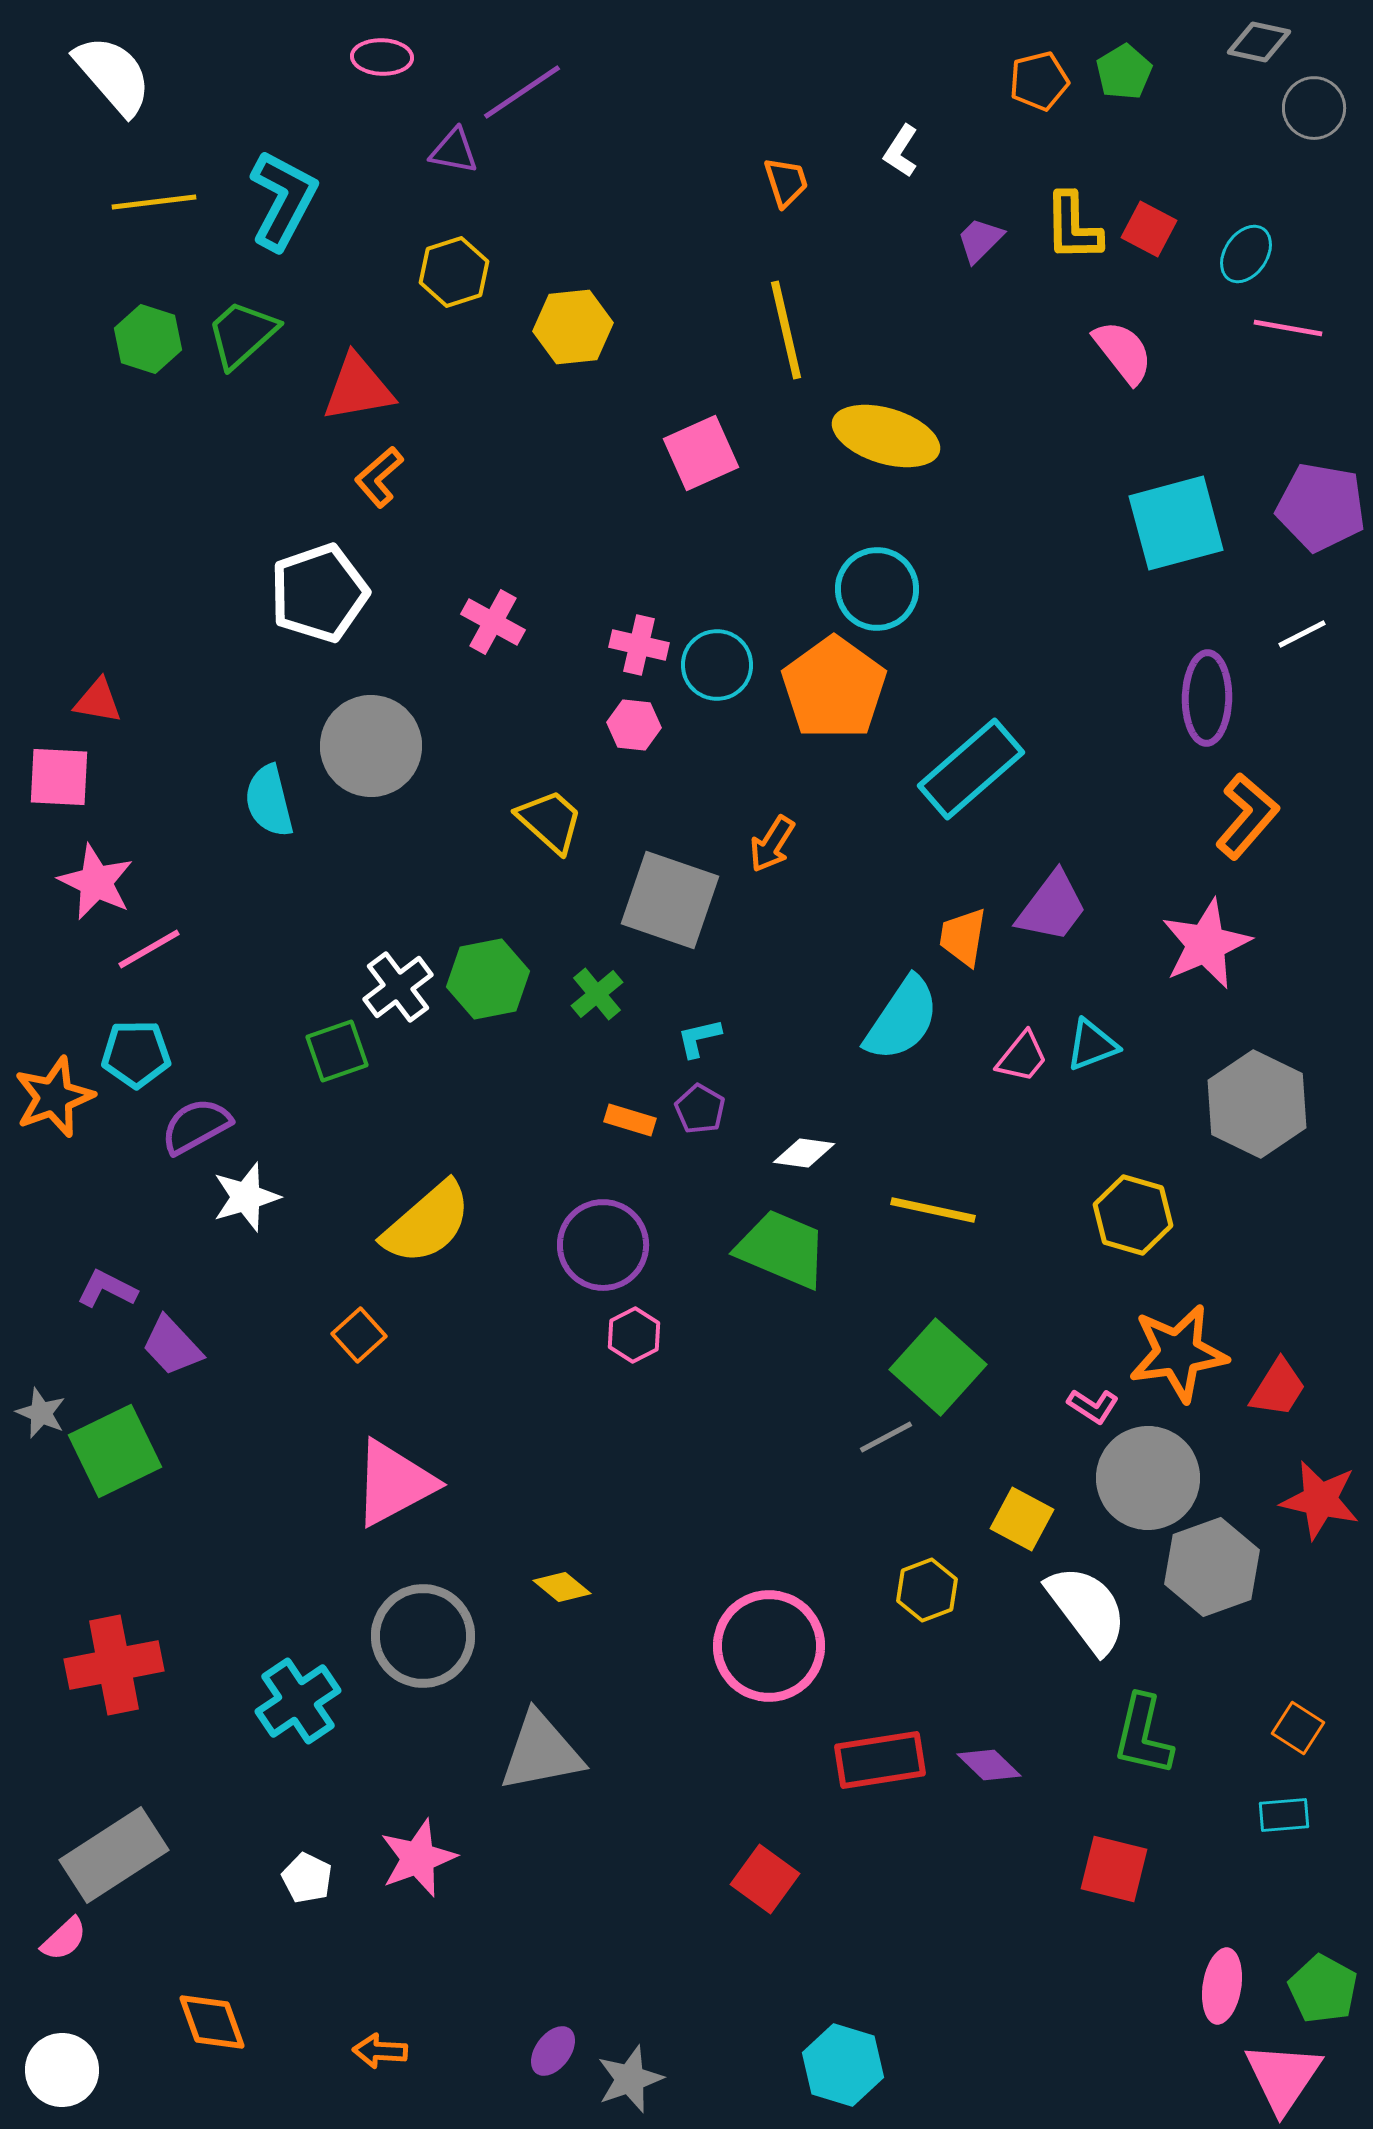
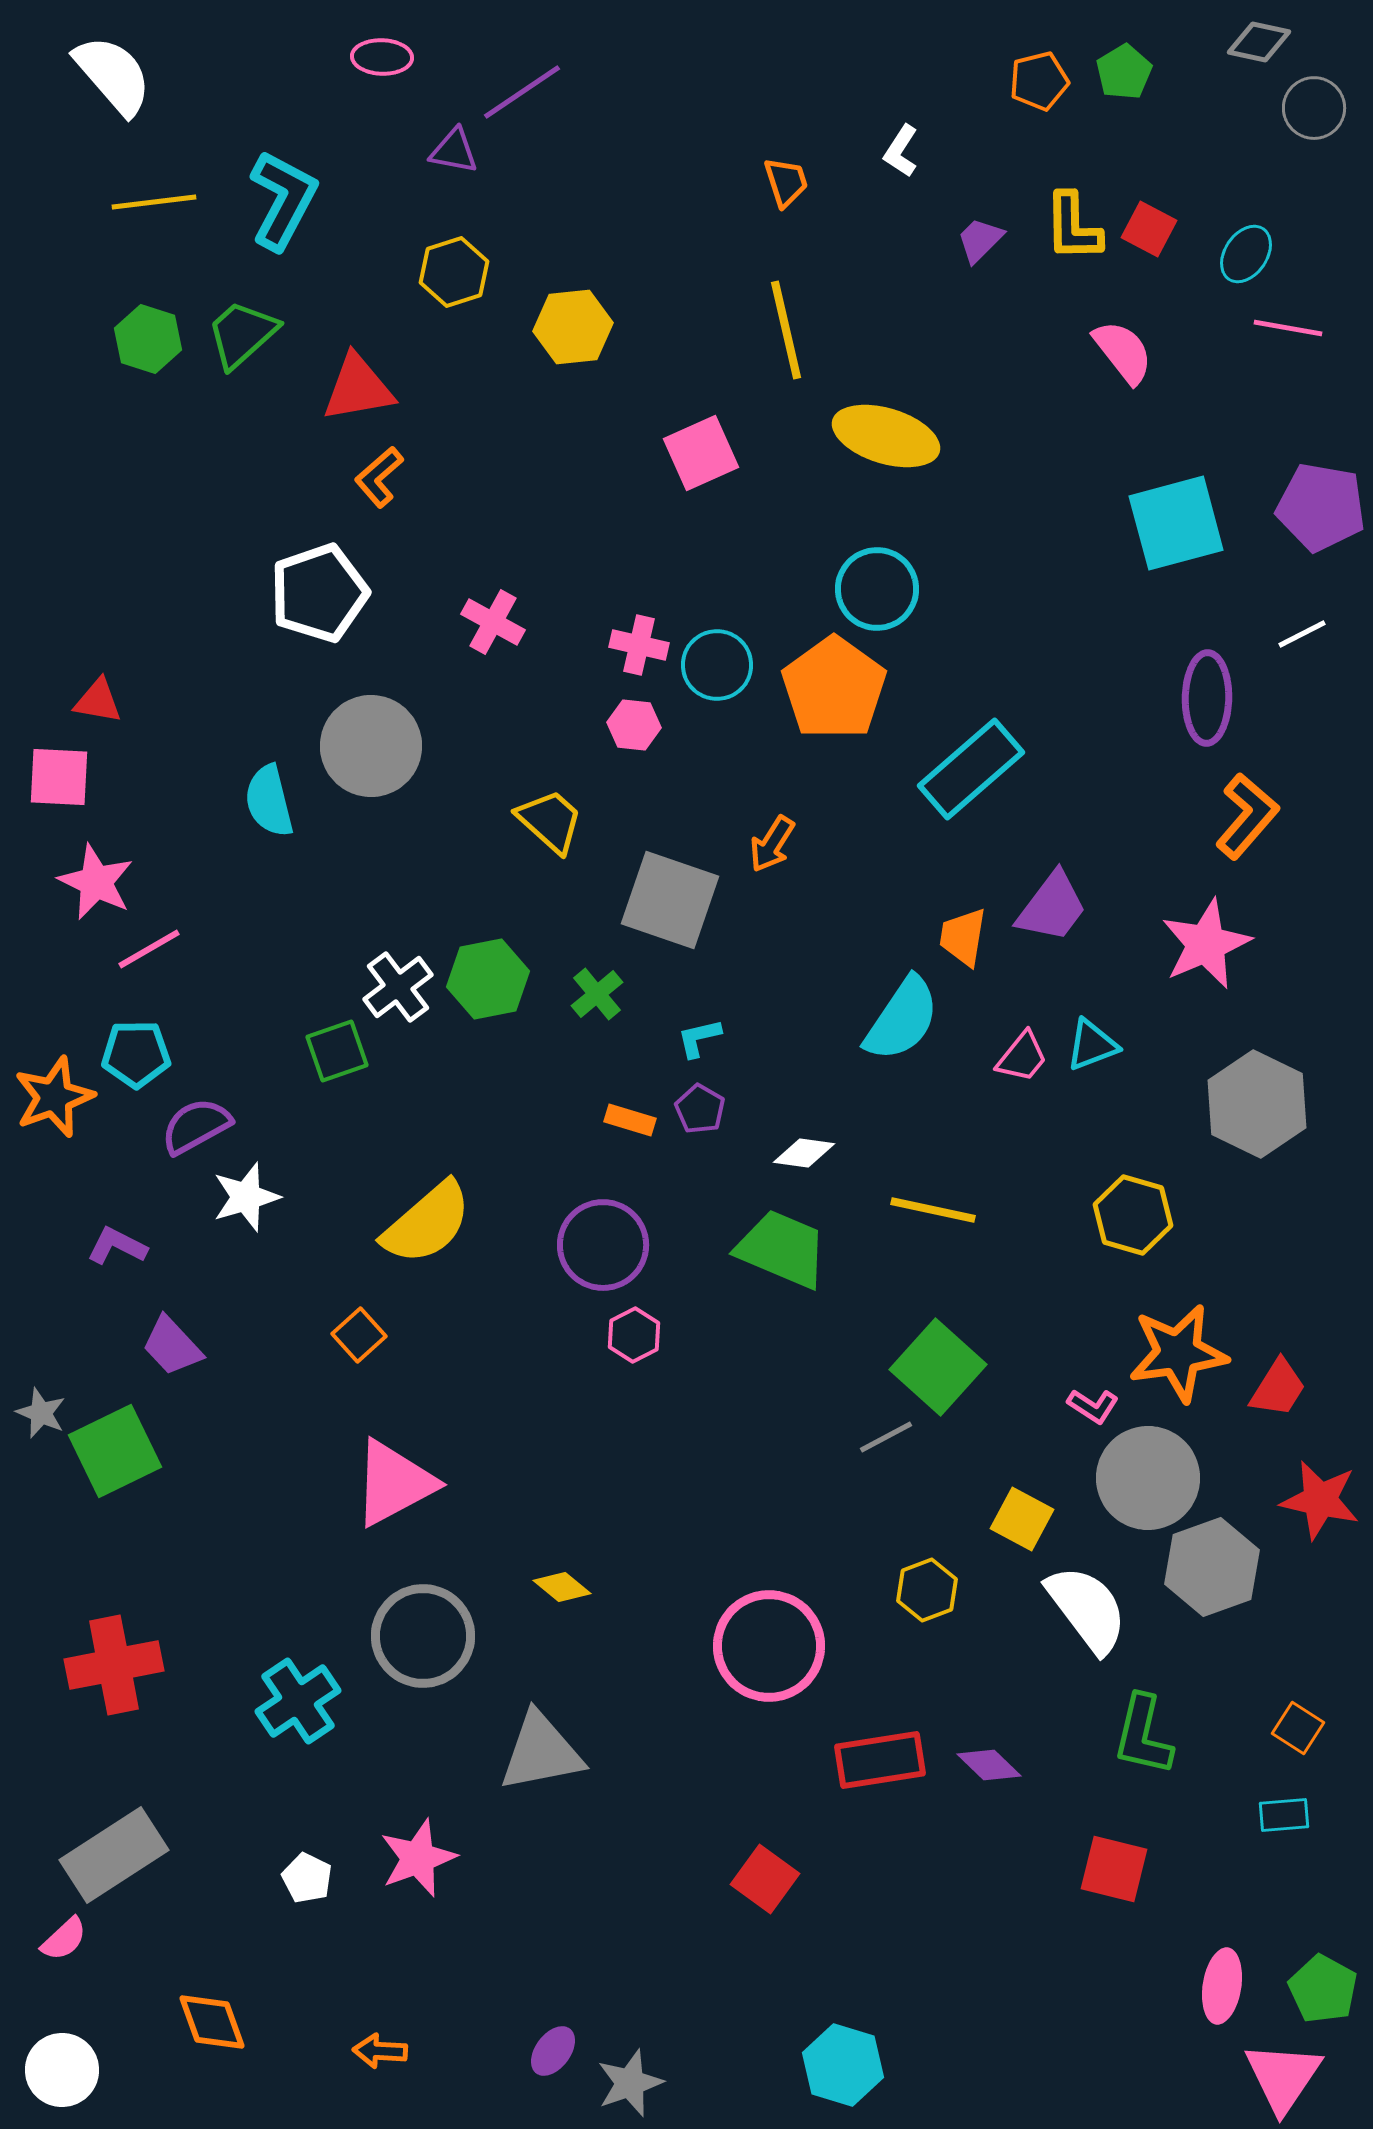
purple L-shape at (107, 1289): moved 10 px right, 43 px up
gray star at (630, 2079): moved 4 px down
